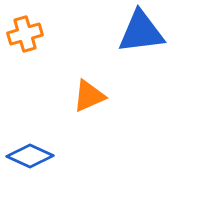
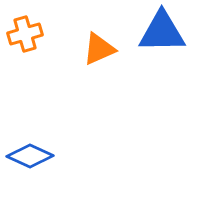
blue triangle: moved 21 px right; rotated 6 degrees clockwise
orange triangle: moved 10 px right, 47 px up
